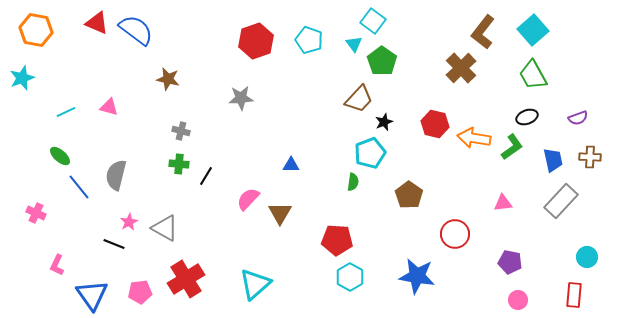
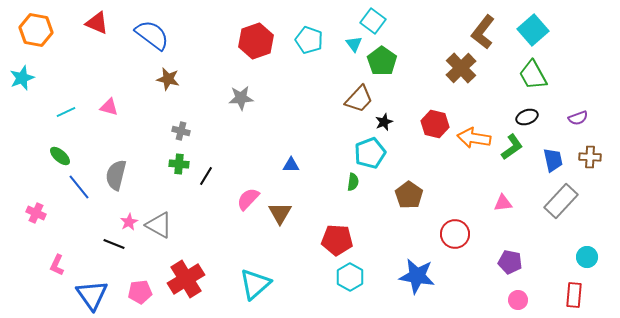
blue semicircle at (136, 30): moved 16 px right, 5 px down
gray triangle at (165, 228): moved 6 px left, 3 px up
